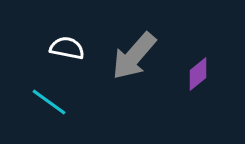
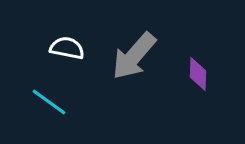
purple diamond: rotated 48 degrees counterclockwise
